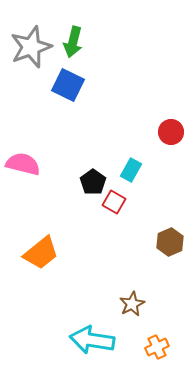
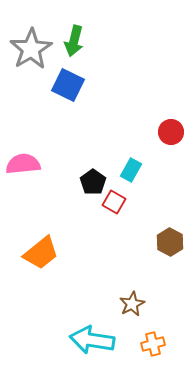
green arrow: moved 1 px right, 1 px up
gray star: moved 2 px down; rotated 12 degrees counterclockwise
pink semicircle: rotated 20 degrees counterclockwise
brown hexagon: rotated 8 degrees counterclockwise
orange cross: moved 4 px left, 3 px up; rotated 10 degrees clockwise
